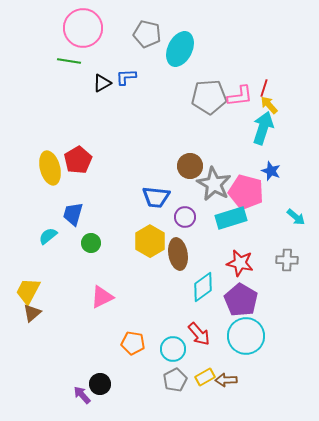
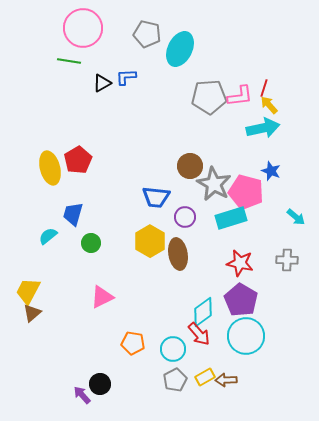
cyan arrow at (263, 128): rotated 60 degrees clockwise
cyan diamond at (203, 287): moved 25 px down
